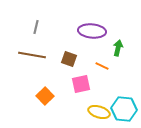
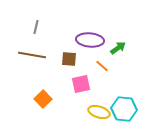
purple ellipse: moved 2 px left, 9 px down
green arrow: rotated 42 degrees clockwise
brown square: rotated 14 degrees counterclockwise
orange line: rotated 16 degrees clockwise
orange square: moved 2 px left, 3 px down
